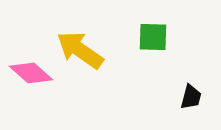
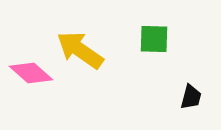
green square: moved 1 px right, 2 px down
